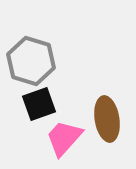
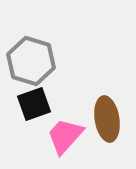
black square: moved 5 px left
pink trapezoid: moved 1 px right, 2 px up
